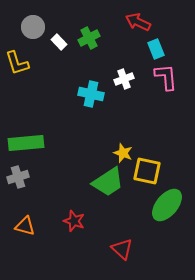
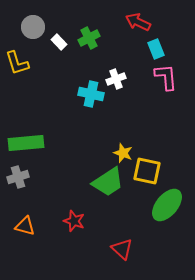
white cross: moved 8 px left
